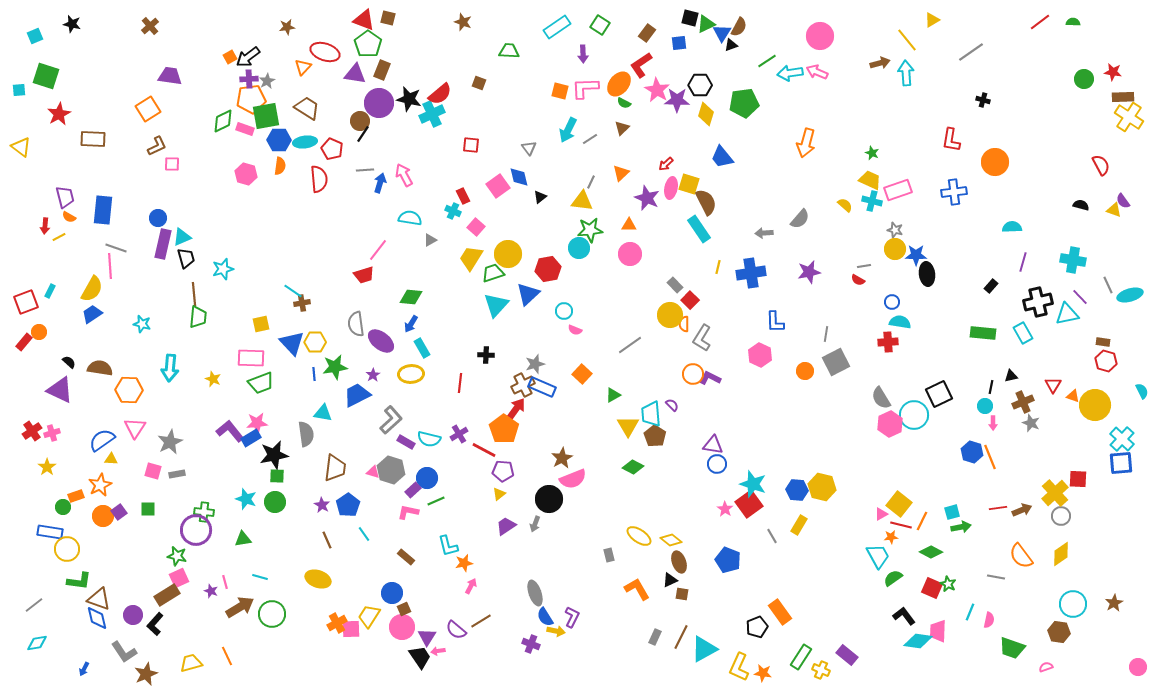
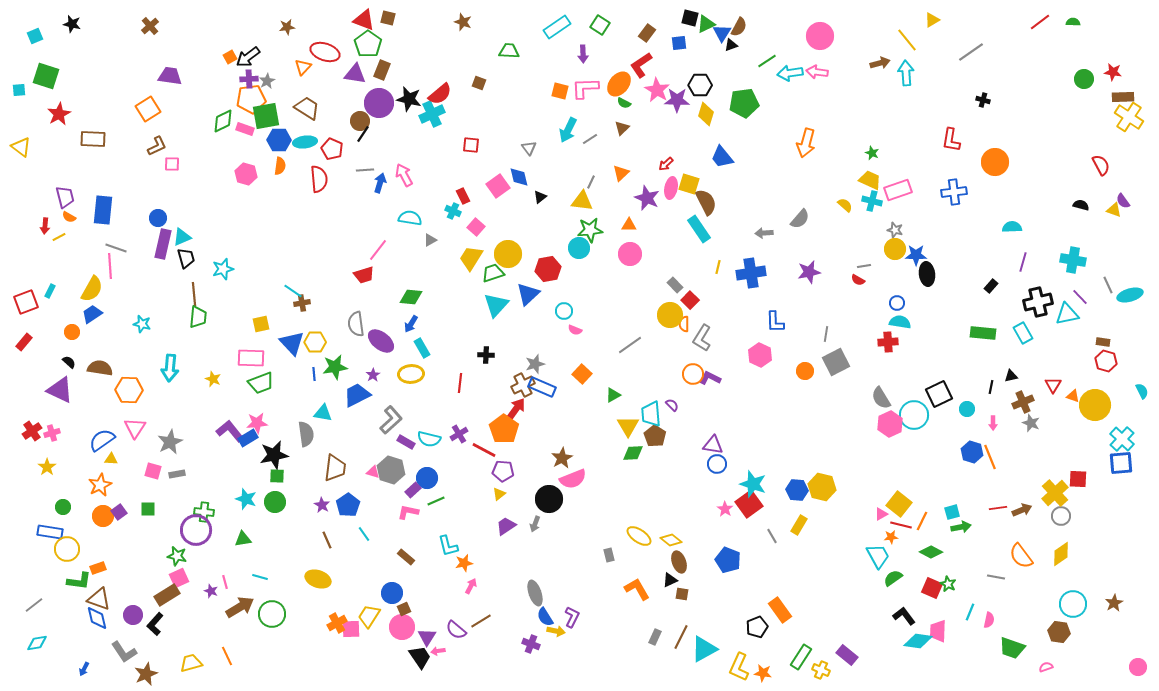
pink arrow at (817, 72): rotated 15 degrees counterclockwise
blue circle at (892, 302): moved 5 px right, 1 px down
orange circle at (39, 332): moved 33 px right
cyan circle at (985, 406): moved 18 px left, 3 px down
blue rectangle at (251, 438): moved 3 px left
green diamond at (633, 467): moved 14 px up; rotated 30 degrees counterclockwise
orange rectangle at (76, 496): moved 22 px right, 72 px down
orange rectangle at (780, 612): moved 2 px up
